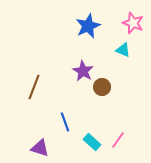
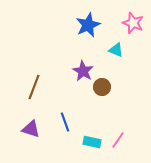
blue star: moved 1 px up
cyan triangle: moved 7 px left
cyan rectangle: rotated 30 degrees counterclockwise
purple triangle: moved 9 px left, 19 px up
